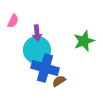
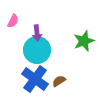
blue cross: moved 10 px left, 11 px down; rotated 20 degrees clockwise
